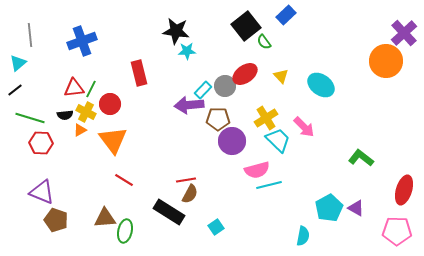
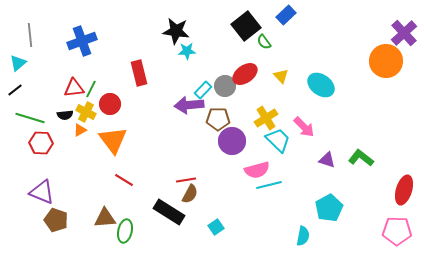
purple triangle at (356, 208): moved 29 px left, 48 px up; rotated 12 degrees counterclockwise
